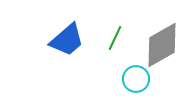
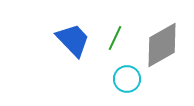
blue trapezoid: moved 6 px right; rotated 93 degrees counterclockwise
cyan circle: moved 9 px left
